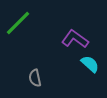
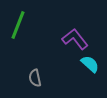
green line: moved 2 px down; rotated 24 degrees counterclockwise
purple L-shape: rotated 16 degrees clockwise
